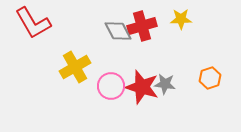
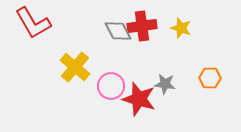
yellow star: moved 9 px down; rotated 20 degrees clockwise
red cross: rotated 8 degrees clockwise
yellow cross: rotated 20 degrees counterclockwise
orange hexagon: rotated 20 degrees clockwise
red star: moved 3 px left, 12 px down
